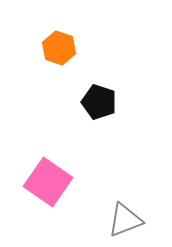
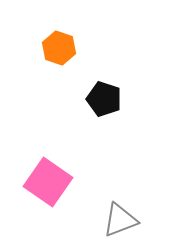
black pentagon: moved 5 px right, 3 px up
gray triangle: moved 5 px left
